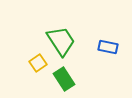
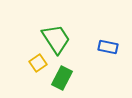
green trapezoid: moved 5 px left, 2 px up
green rectangle: moved 2 px left, 1 px up; rotated 60 degrees clockwise
